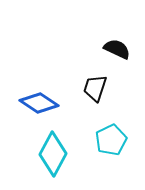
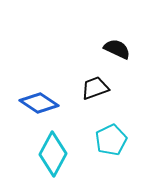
black trapezoid: rotated 52 degrees clockwise
